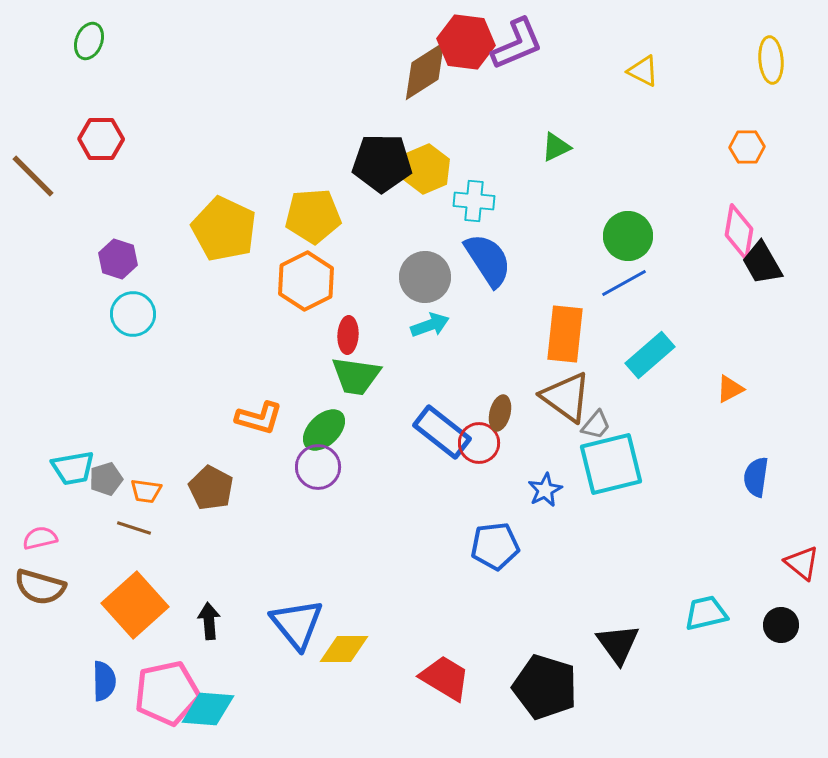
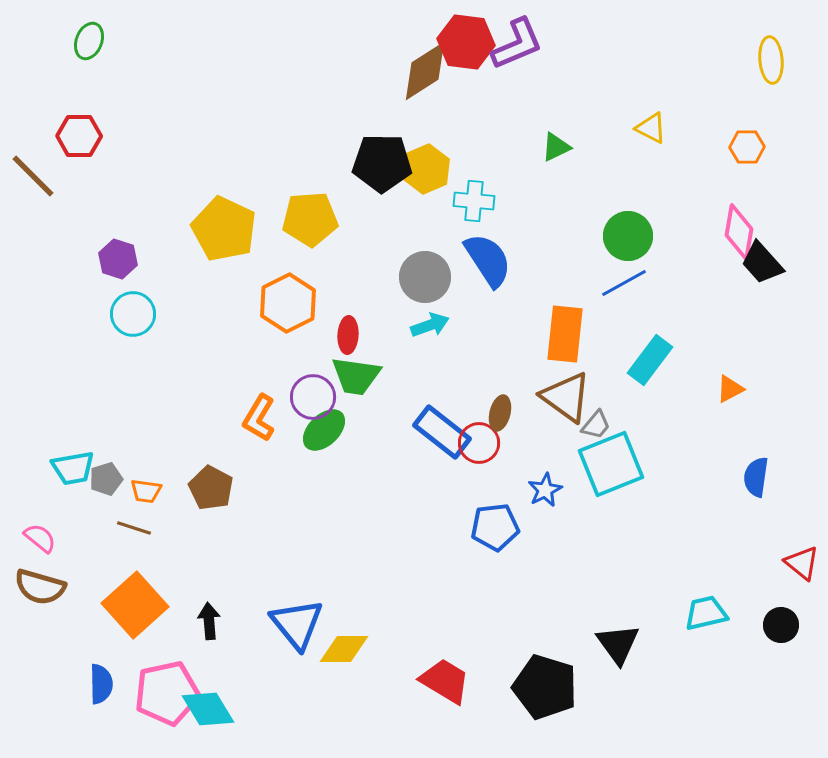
yellow triangle at (643, 71): moved 8 px right, 57 px down
red hexagon at (101, 139): moved 22 px left, 3 px up
yellow pentagon at (313, 216): moved 3 px left, 3 px down
black trapezoid at (762, 263): rotated 12 degrees counterclockwise
orange hexagon at (306, 281): moved 18 px left, 22 px down
cyan rectangle at (650, 355): moved 5 px down; rotated 12 degrees counterclockwise
orange L-shape at (259, 418): rotated 105 degrees clockwise
cyan square at (611, 464): rotated 8 degrees counterclockwise
purple circle at (318, 467): moved 5 px left, 70 px up
pink semicircle at (40, 538): rotated 52 degrees clockwise
blue pentagon at (495, 546): moved 19 px up
red trapezoid at (445, 678): moved 3 px down
blue semicircle at (104, 681): moved 3 px left, 3 px down
cyan diamond at (208, 709): rotated 54 degrees clockwise
